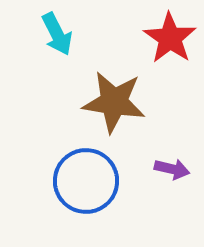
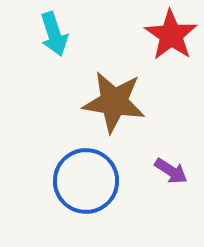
cyan arrow: moved 3 px left; rotated 9 degrees clockwise
red star: moved 1 px right, 3 px up
purple arrow: moved 1 px left, 2 px down; rotated 20 degrees clockwise
